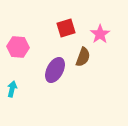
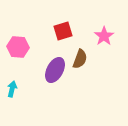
red square: moved 3 px left, 3 px down
pink star: moved 4 px right, 2 px down
brown semicircle: moved 3 px left, 2 px down
